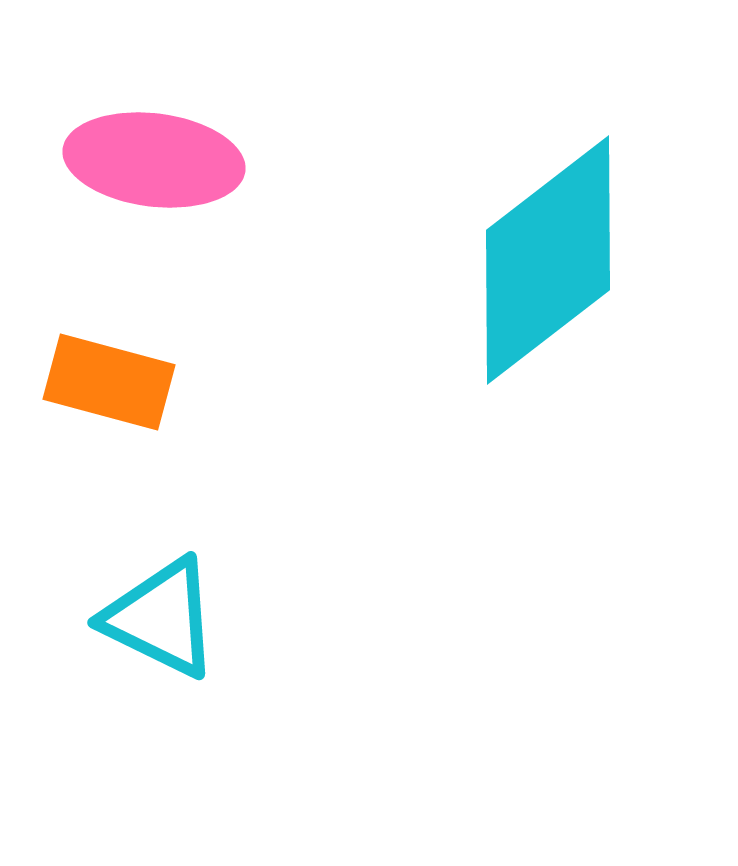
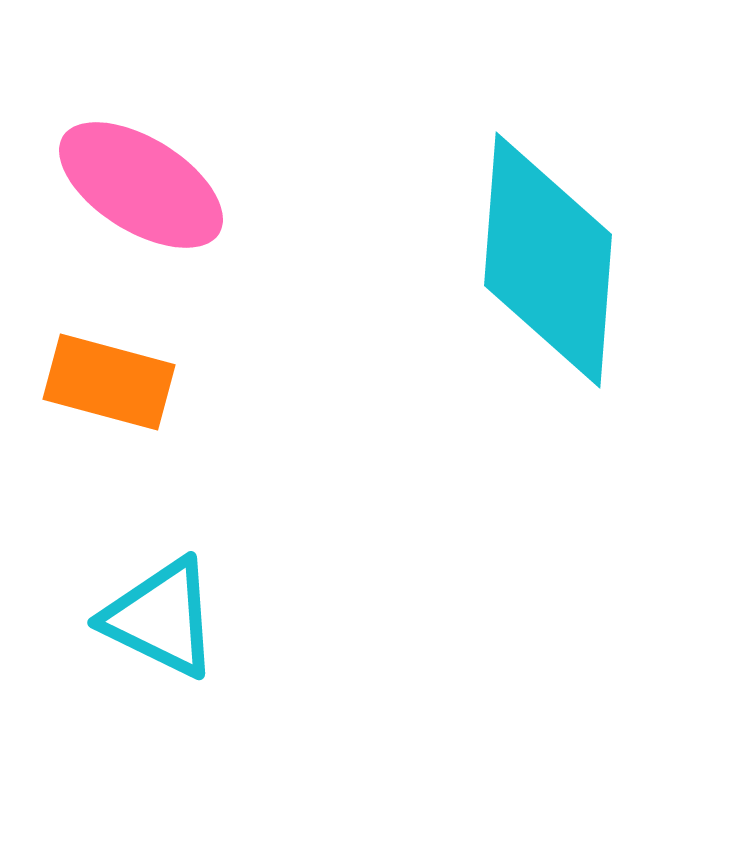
pink ellipse: moved 13 px left, 25 px down; rotated 25 degrees clockwise
cyan diamond: rotated 48 degrees counterclockwise
